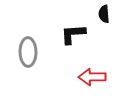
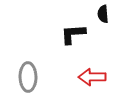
black semicircle: moved 1 px left
gray ellipse: moved 25 px down
